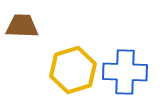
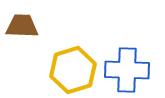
blue cross: moved 2 px right, 2 px up
